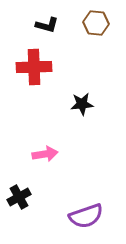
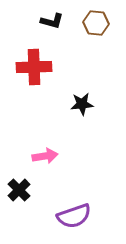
black L-shape: moved 5 px right, 4 px up
pink arrow: moved 2 px down
black cross: moved 7 px up; rotated 15 degrees counterclockwise
purple semicircle: moved 12 px left
